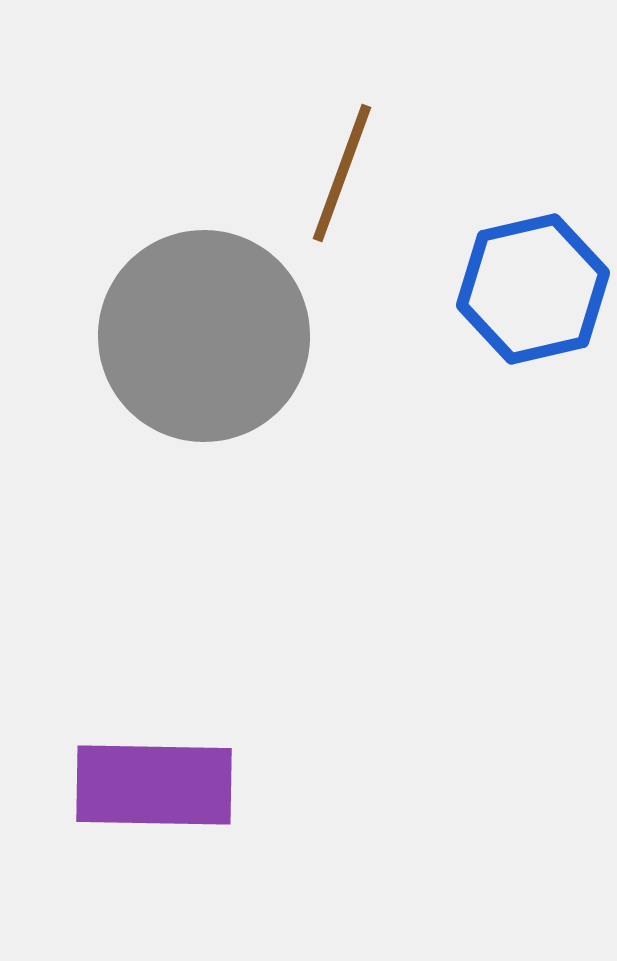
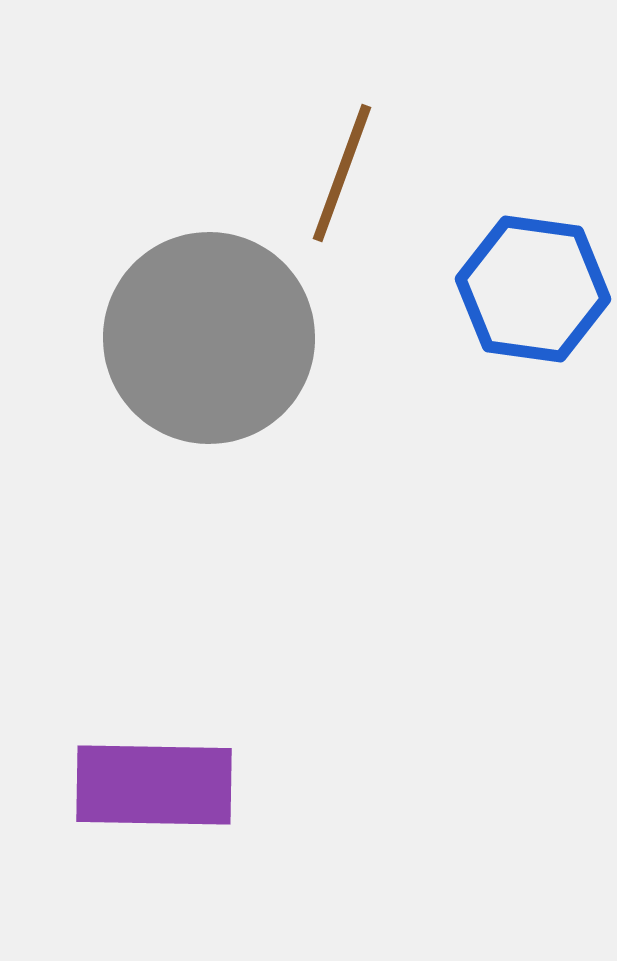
blue hexagon: rotated 21 degrees clockwise
gray circle: moved 5 px right, 2 px down
